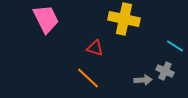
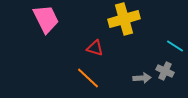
yellow cross: rotated 28 degrees counterclockwise
gray arrow: moved 1 px left, 2 px up
